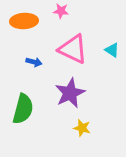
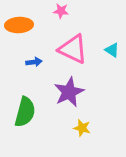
orange ellipse: moved 5 px left, 4 px down
blue arrow: rotated 21 degrees counterclockwise
purple star: moved 1 px left, 1 px up
green semicircle: moved 2 px right, 3 px down
